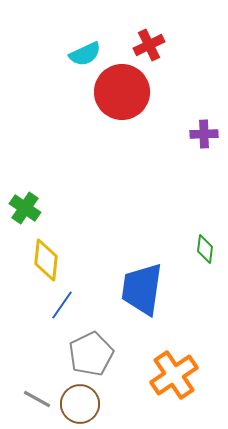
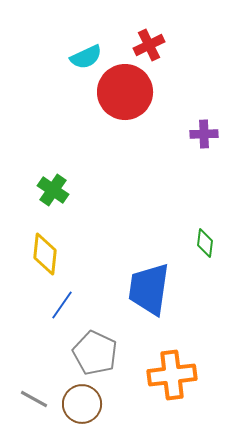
cyan semicircle: moved 1 px right, 3 px down
red circle: moved 3 px right
green cross: moved 28 px right, 18 px up
green diamond: moved 6 px up
yellow diamond: moved 1 px left, 6 px up
blue trapezoid: moved 7 px right
gray pentagon: moved 4 px right, 1 px up; rotated 21 degrees counterclockwise
orange cross: moved 2 px left; rotated 27 degrees clockwise
gray line: moved 3 px left
brown circle: moved 2 px right
